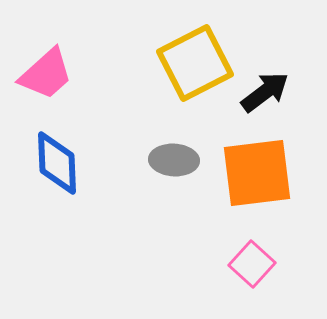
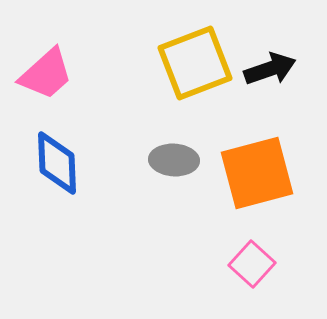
yellow square: rotated 6 degrees clockwise
black arrow: moved 5 px right, 23 px up; rotated 18 degrees clockwise
orange square: rotated 8 degrees counterclockwise
